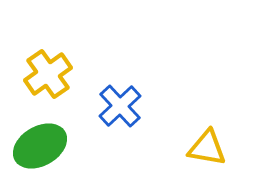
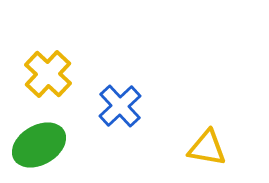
yellow cross: rotated 12 degrees counterclockwise
green ellipse: moved 1 px left, 1 px up
